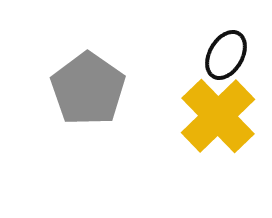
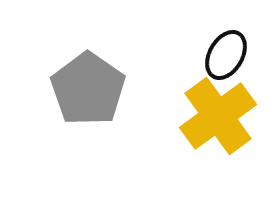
yellow cross: rotated 8 degrees clockwise
